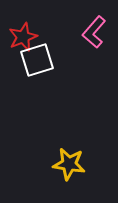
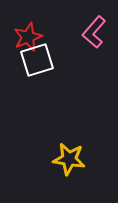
red star: moved 5 px right
yellow star: moved 5 px up
